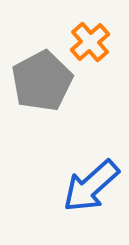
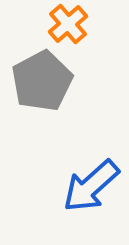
orange cross: moved 22 px left, 18 px up
